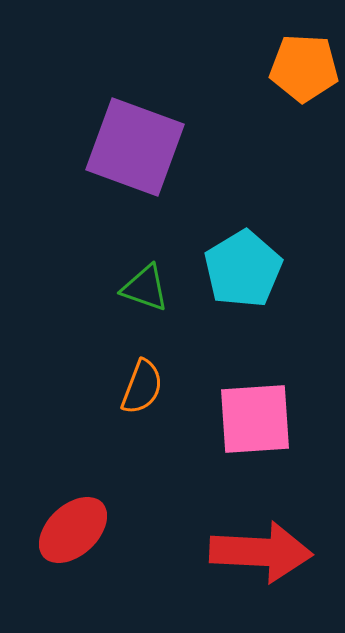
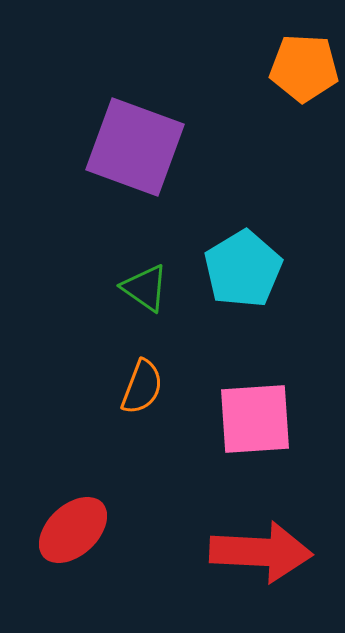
green triangle: rotated 16 degrees clockwise
